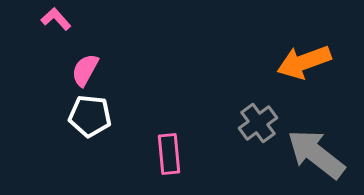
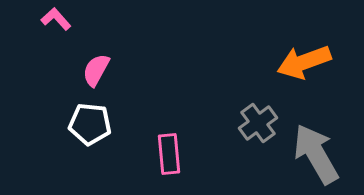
pink semicircle: moved 11 px right
white pentagon: moved 8 px down
gray arrow: rotated 22 degrees clockwise
